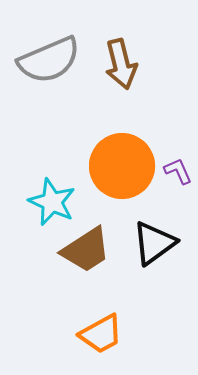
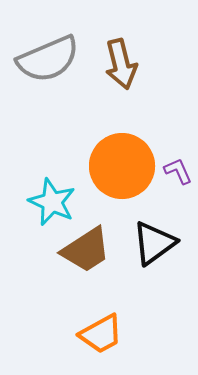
gray semicircle: moved 1 px left, 1 px up
